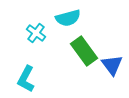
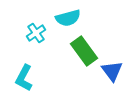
cyan cross: rotated 18 degrees clockwise
blue triangle: moved 6 px down
cyan L-shape: moved 2 px left, 1 px up
